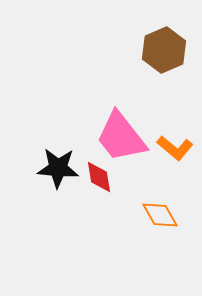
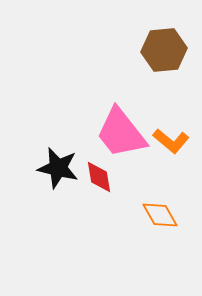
brown hexagon: rotated 18 degrees clockwise
pink trapezoid: moved 4 px up
orange L-shape: moved 4 px left, 7 px up
black star: rotated 9 degrees clockwise
